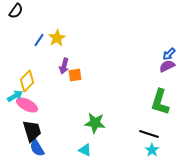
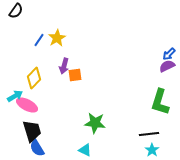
yellow diamond: moved 7 px right, 3 px up
black line: rotated 24 degrees counterclockwise
